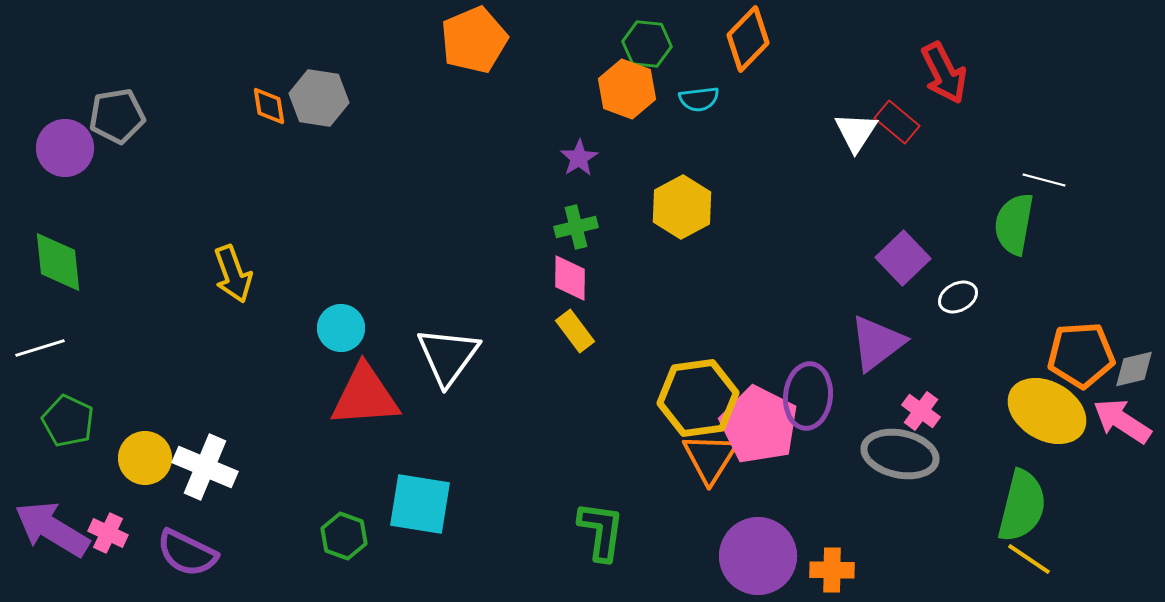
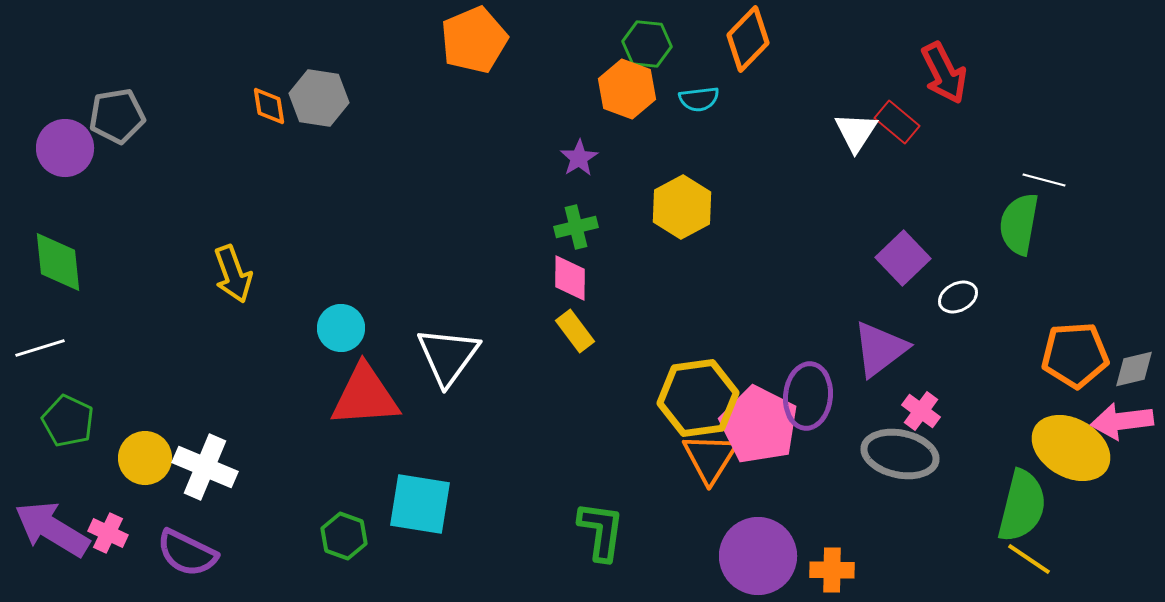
green semicircle at (1014, 224): moved 5 px right
purple triangle at (877, 343): moved 3 px right, 6 px down
orange pentagon at (1081, 355): moved 6 px left
yellow ellipse at (1047, 411): moved 24 px right, 37 px down
pink arrow at (1122, 421): rotated 40 degrees counterclockwise
